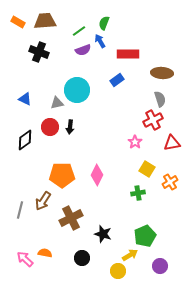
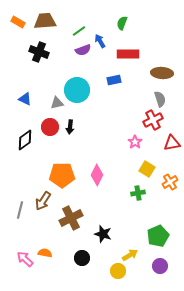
green semicircle: moved 18 px right
blue rectangle: moved 3 px left; rotated 24 degrees clockwise
green pentagon: moved 13 px right
